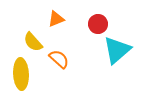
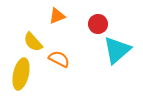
orange triangle: moved 1 px right, 3 px up
orange semicircle: rotated 15 degrees counterclockwise
yellow ellipse: rotated 16 degrees clockwise
